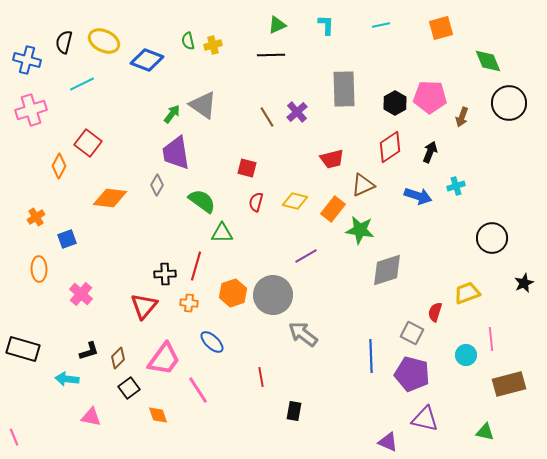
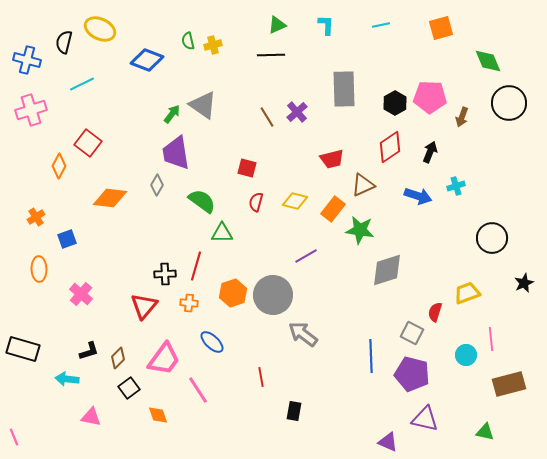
yellow ellipse at (104, 41): moved 4 px left, 12 px up
